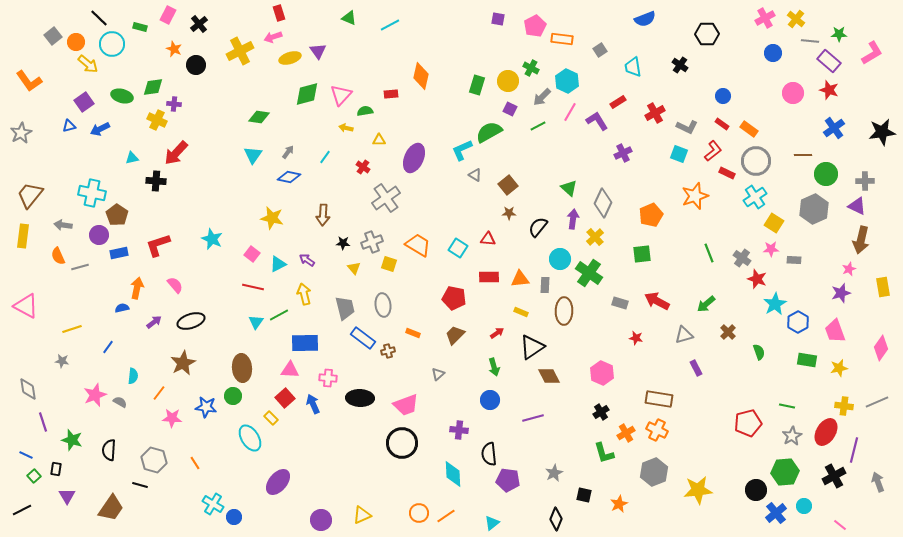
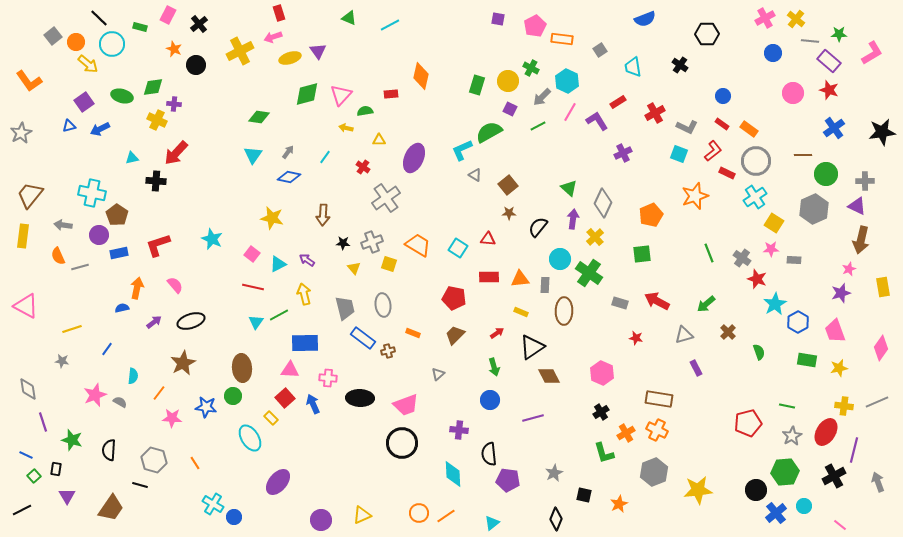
blue line at (108, 347): moved 1 px left, 2 px down
